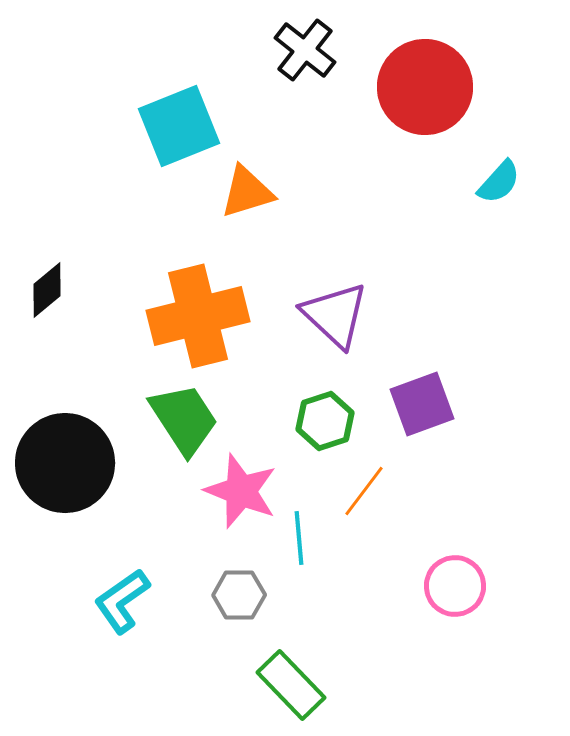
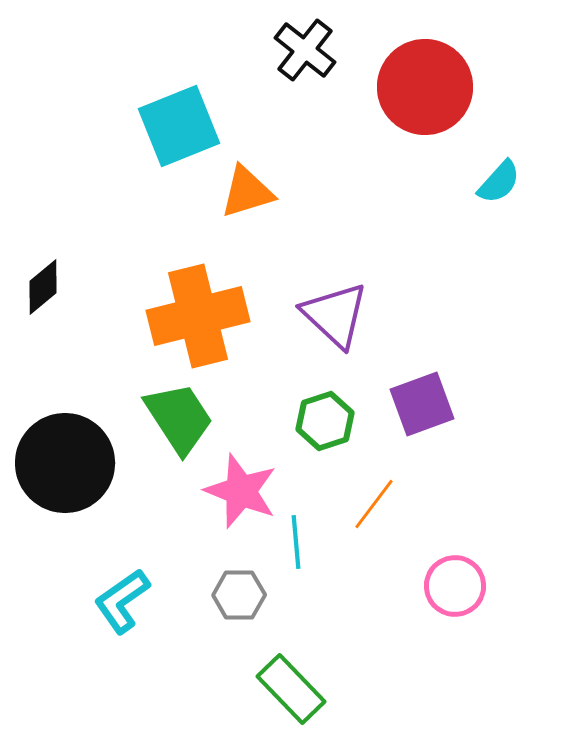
black diamond: moved 4 px left, 3 px up
green trapezoid: moved 5 px left, 1 px up
orange line: moved 10 px right, 13 px down
cyan line: moved 3 px left, 4 px down
green rectangle: moved 4 px down
